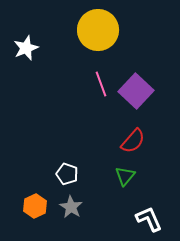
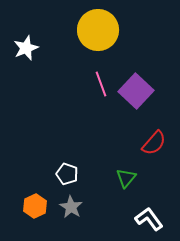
red semicircle: moved 21 px right, 2 px down
green triangle: moved 1 px right, 2 px down
white L-shape: rotated 12 degrees counterclockwise
